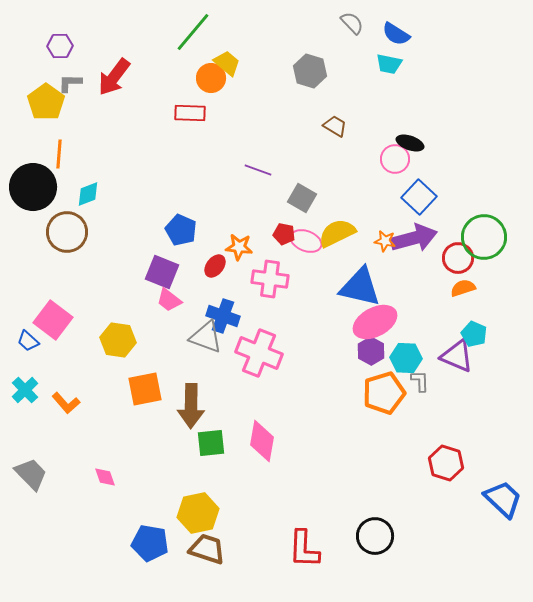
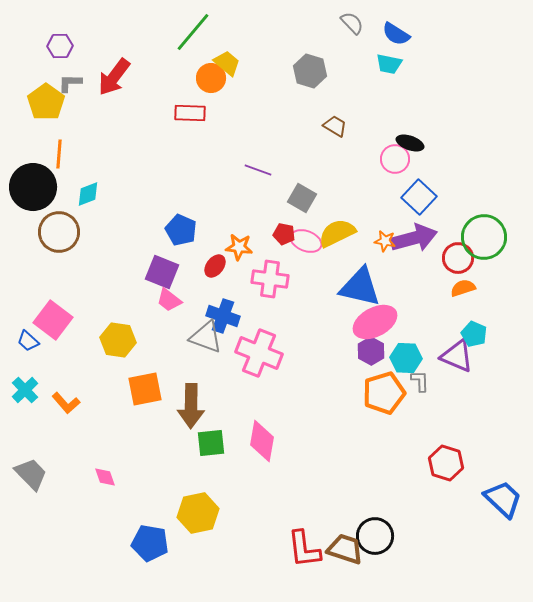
brown circle at (67, 232): moved 8 px left
brown trapezoid at (207, 549): moved 138 px right
red L-shape at (304, 549): rotated 9 degrees counterclockwise
